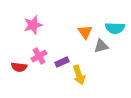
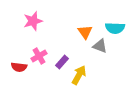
pink star: moved 4 px up
gray triangle: moved 1 px left; rotated 35 degrees clockwise
purple rectangle: rotated 24 degrees counterclockwise
yellow arrow: rotated 132 degrees counterclockwise
